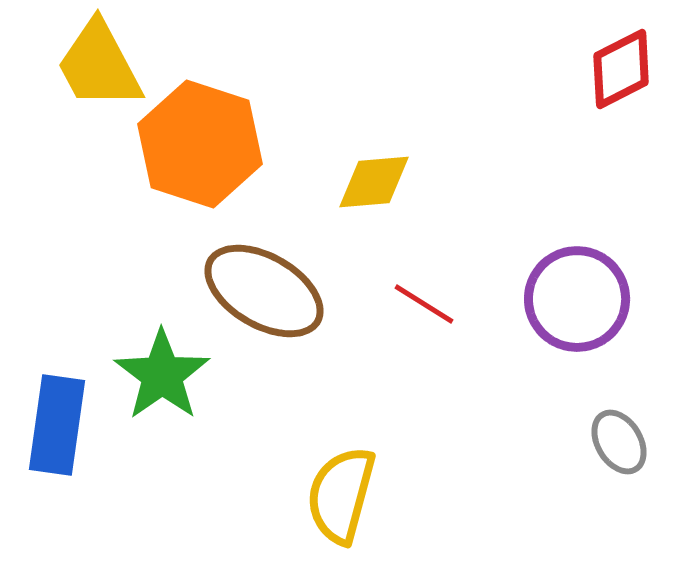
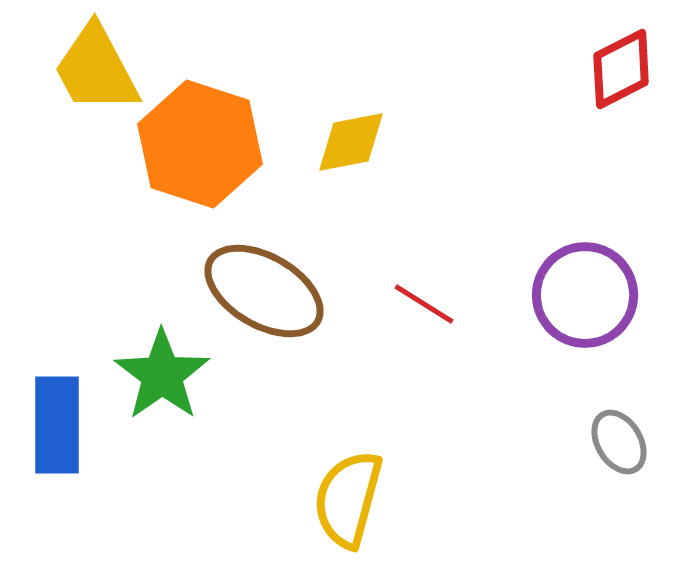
yellow trapezoid: moved 3 px left, 4 px down
yellow diamond: moved 23 px left, 40 px up; rotated 6 degrees counterclockwise
purple circle: moved 8 px right, 4 px up
blue rectangle: rotated 8 degrees counterclockwise
yellow semicircle: moved 7 px right, 4 px down
